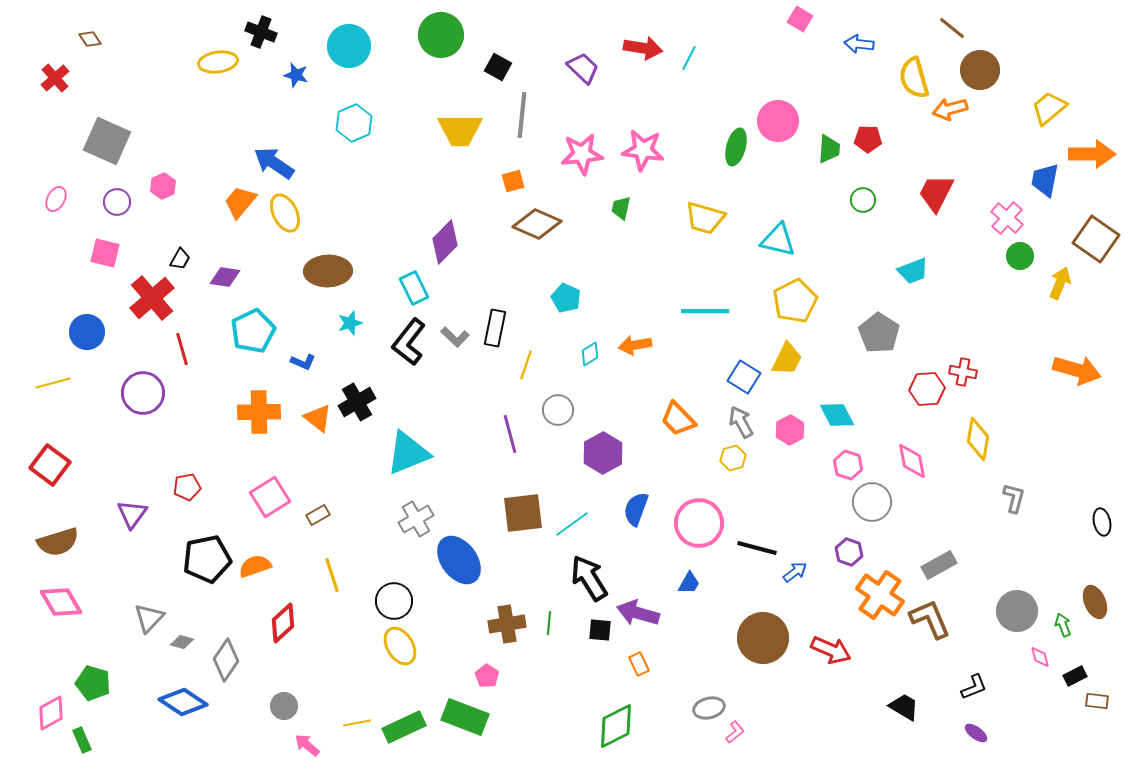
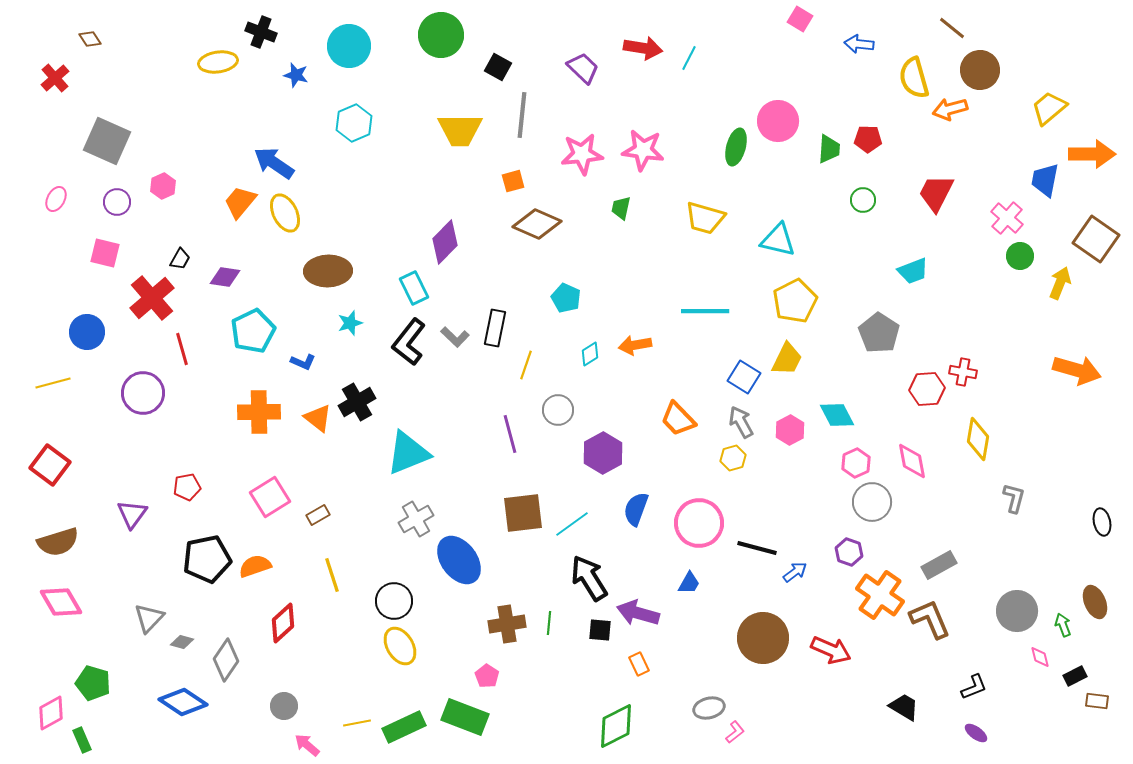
pink hexagon at (848, 465): moved 8 px right, 2 px up; rotated 16 degrees clockwise
